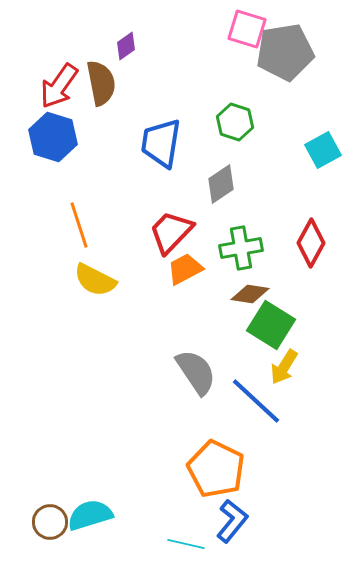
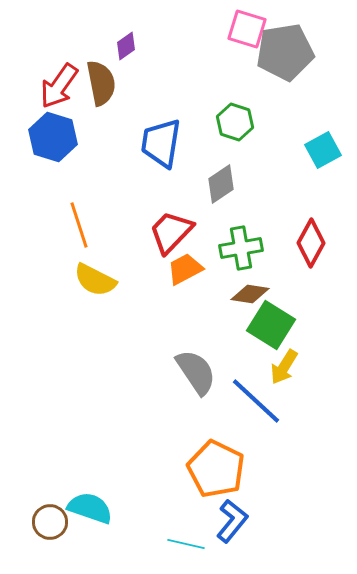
cyan semicircle: moved 7 px up; rotated 36 degrees clockwise
